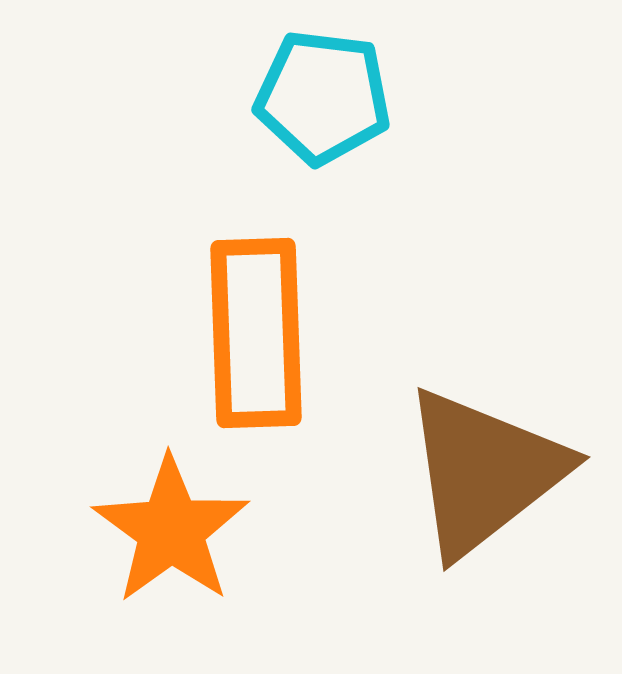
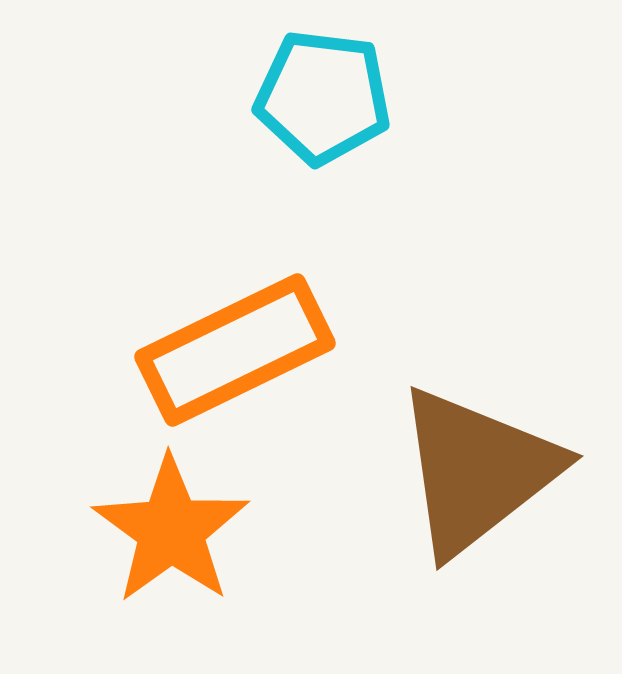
orange rectangle: moved 21 px left, 17 px down; rotated 66 degrees clockwise
brown triangle: moved 7 px left, 1 px up
